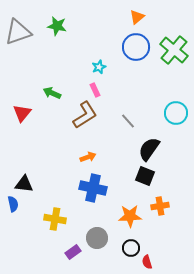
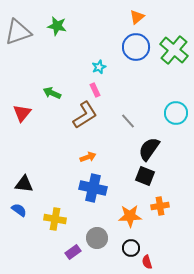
blue semicircle: moved 6 px right, 6 px down; rotated 42 degrees counterclockwise
